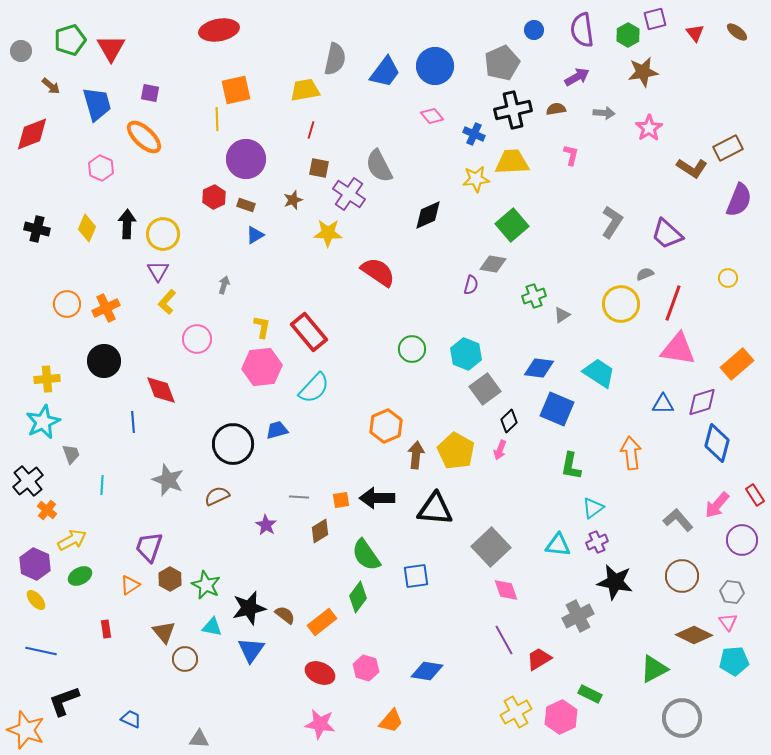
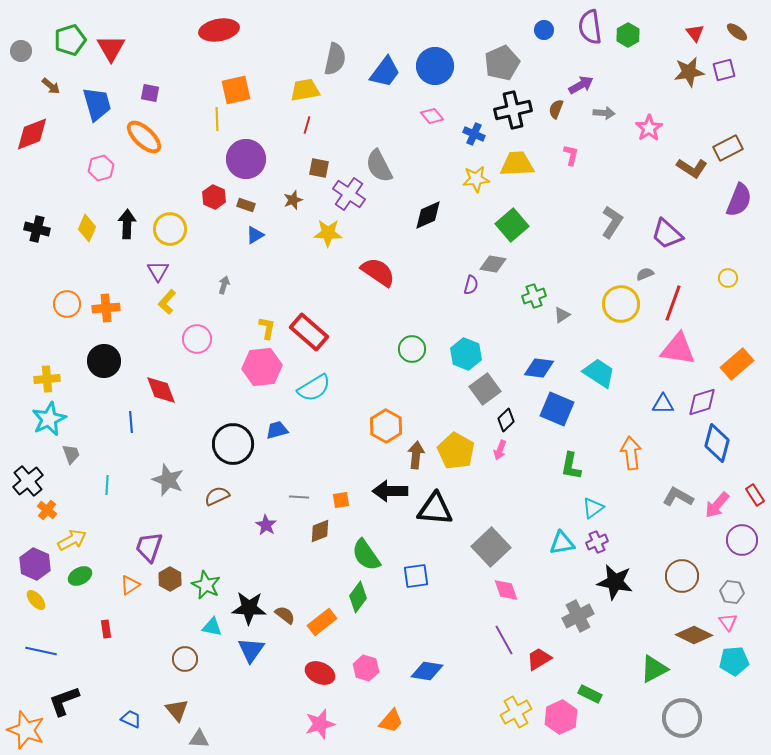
purple square at (655, 19): moved 69 px right, 51 px down
blue circle at (534, 30): moved 10 px right
purple semicircle at (582, 30): moved 8 px right, 3 px up
brown star at (643, 72): moved 46 px right
purple arrow at (577, 77): moved 4 px right, 8 px down
brown semicircle at (556, 109): rotated 60 degrees counterclockwise
red line at (311, 130): moved 4 px left, 5 px up
yellow trapezoid at (512, 162): moved 5 px right, 2 px down
pink hexagon at (101, 168): rotated 20 degrees clockwise
red hexagon at (214, 197): rotated 10 degrees counterclockwise
yellow circle at (163, 234): moved 7 px right, 5 px up
orange cross at (106, 308): rotated 20 degrees clockwise
yellow L-shape at (262, 327): moved 5 px right, 1 px down
red rectangle at (309, 332): rotated 9 degrees counterclockwise
cyan semicircle at (314, 388): rotated 16 degrees clockwise
black diamond at (509, 421): moved 3 px left, 1 px up
cyan star at (43, 422): moved 6 px right, 3 px up
blue line at (133, 422): moved 2 px left
orange hexagon at (386, 426): rotated 8 degrees counterclockwise
cyan line at (102, 485): moved 5 px right
black arrow at (377, 498): moved 13 px right, 7 px up
gray L-shape at (678, 520): moved 23 px up; rotated 20 degrees counterclockwise
brown diamond at (320, 531): rotated 10 degrees clockwise
cyan triangle at (558, 545): moved 4 px right, 2 px up; rotated 16 degrees counterclockwise
black star at (249, 608): rotated 16 degrees clockwise
brown triangle at (164, 632): moved 13 px right, 78 px down
pink star at (320, 724): rotated 24 degrees counterclockwise
